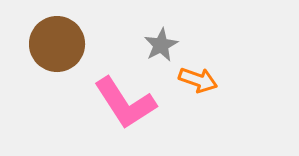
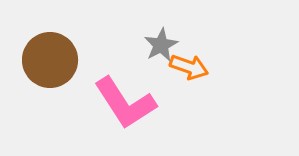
brown circle: moved 7 px left, 16 px down
orange arrow: moved 9 px left, 13 px up
